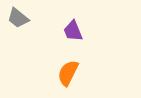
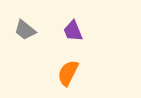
gray trapezoid: moved 7 px right, 12 px down
